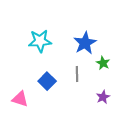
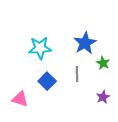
cyan star: moved 7 px down
